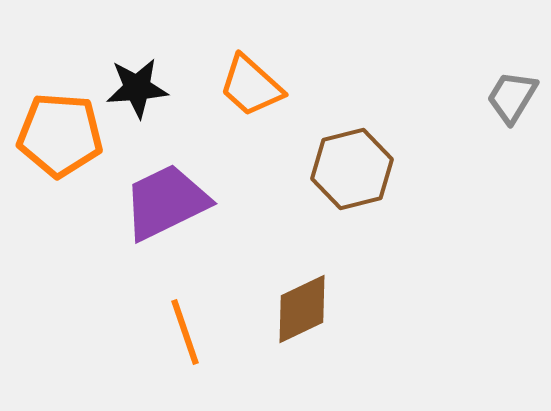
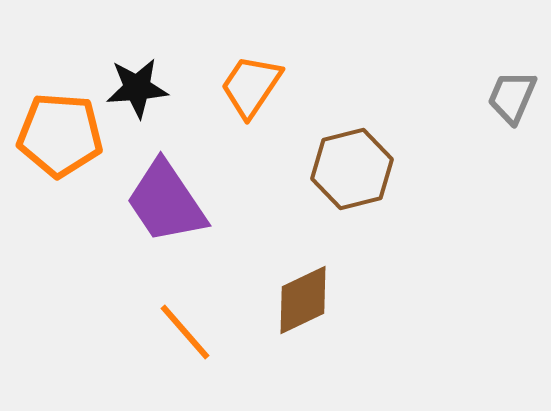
orange trapezoid: rotated 82 degrees clockwise
gray trapezoid: rotated 8 degrees counterclockwise
purple trapezoid: rotated 98 degrees counterclockwise
brown diamond: moved 1 px right, 9 px up
orange line: rotated 22 degrees counterclockwise
